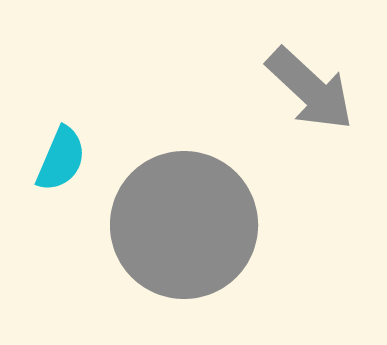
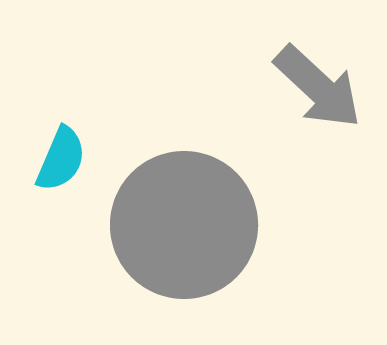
gray arrow: moved 8 px right, 2 px up
